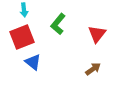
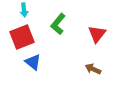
brown arrow: rotated 119 degrees counterclockwise
